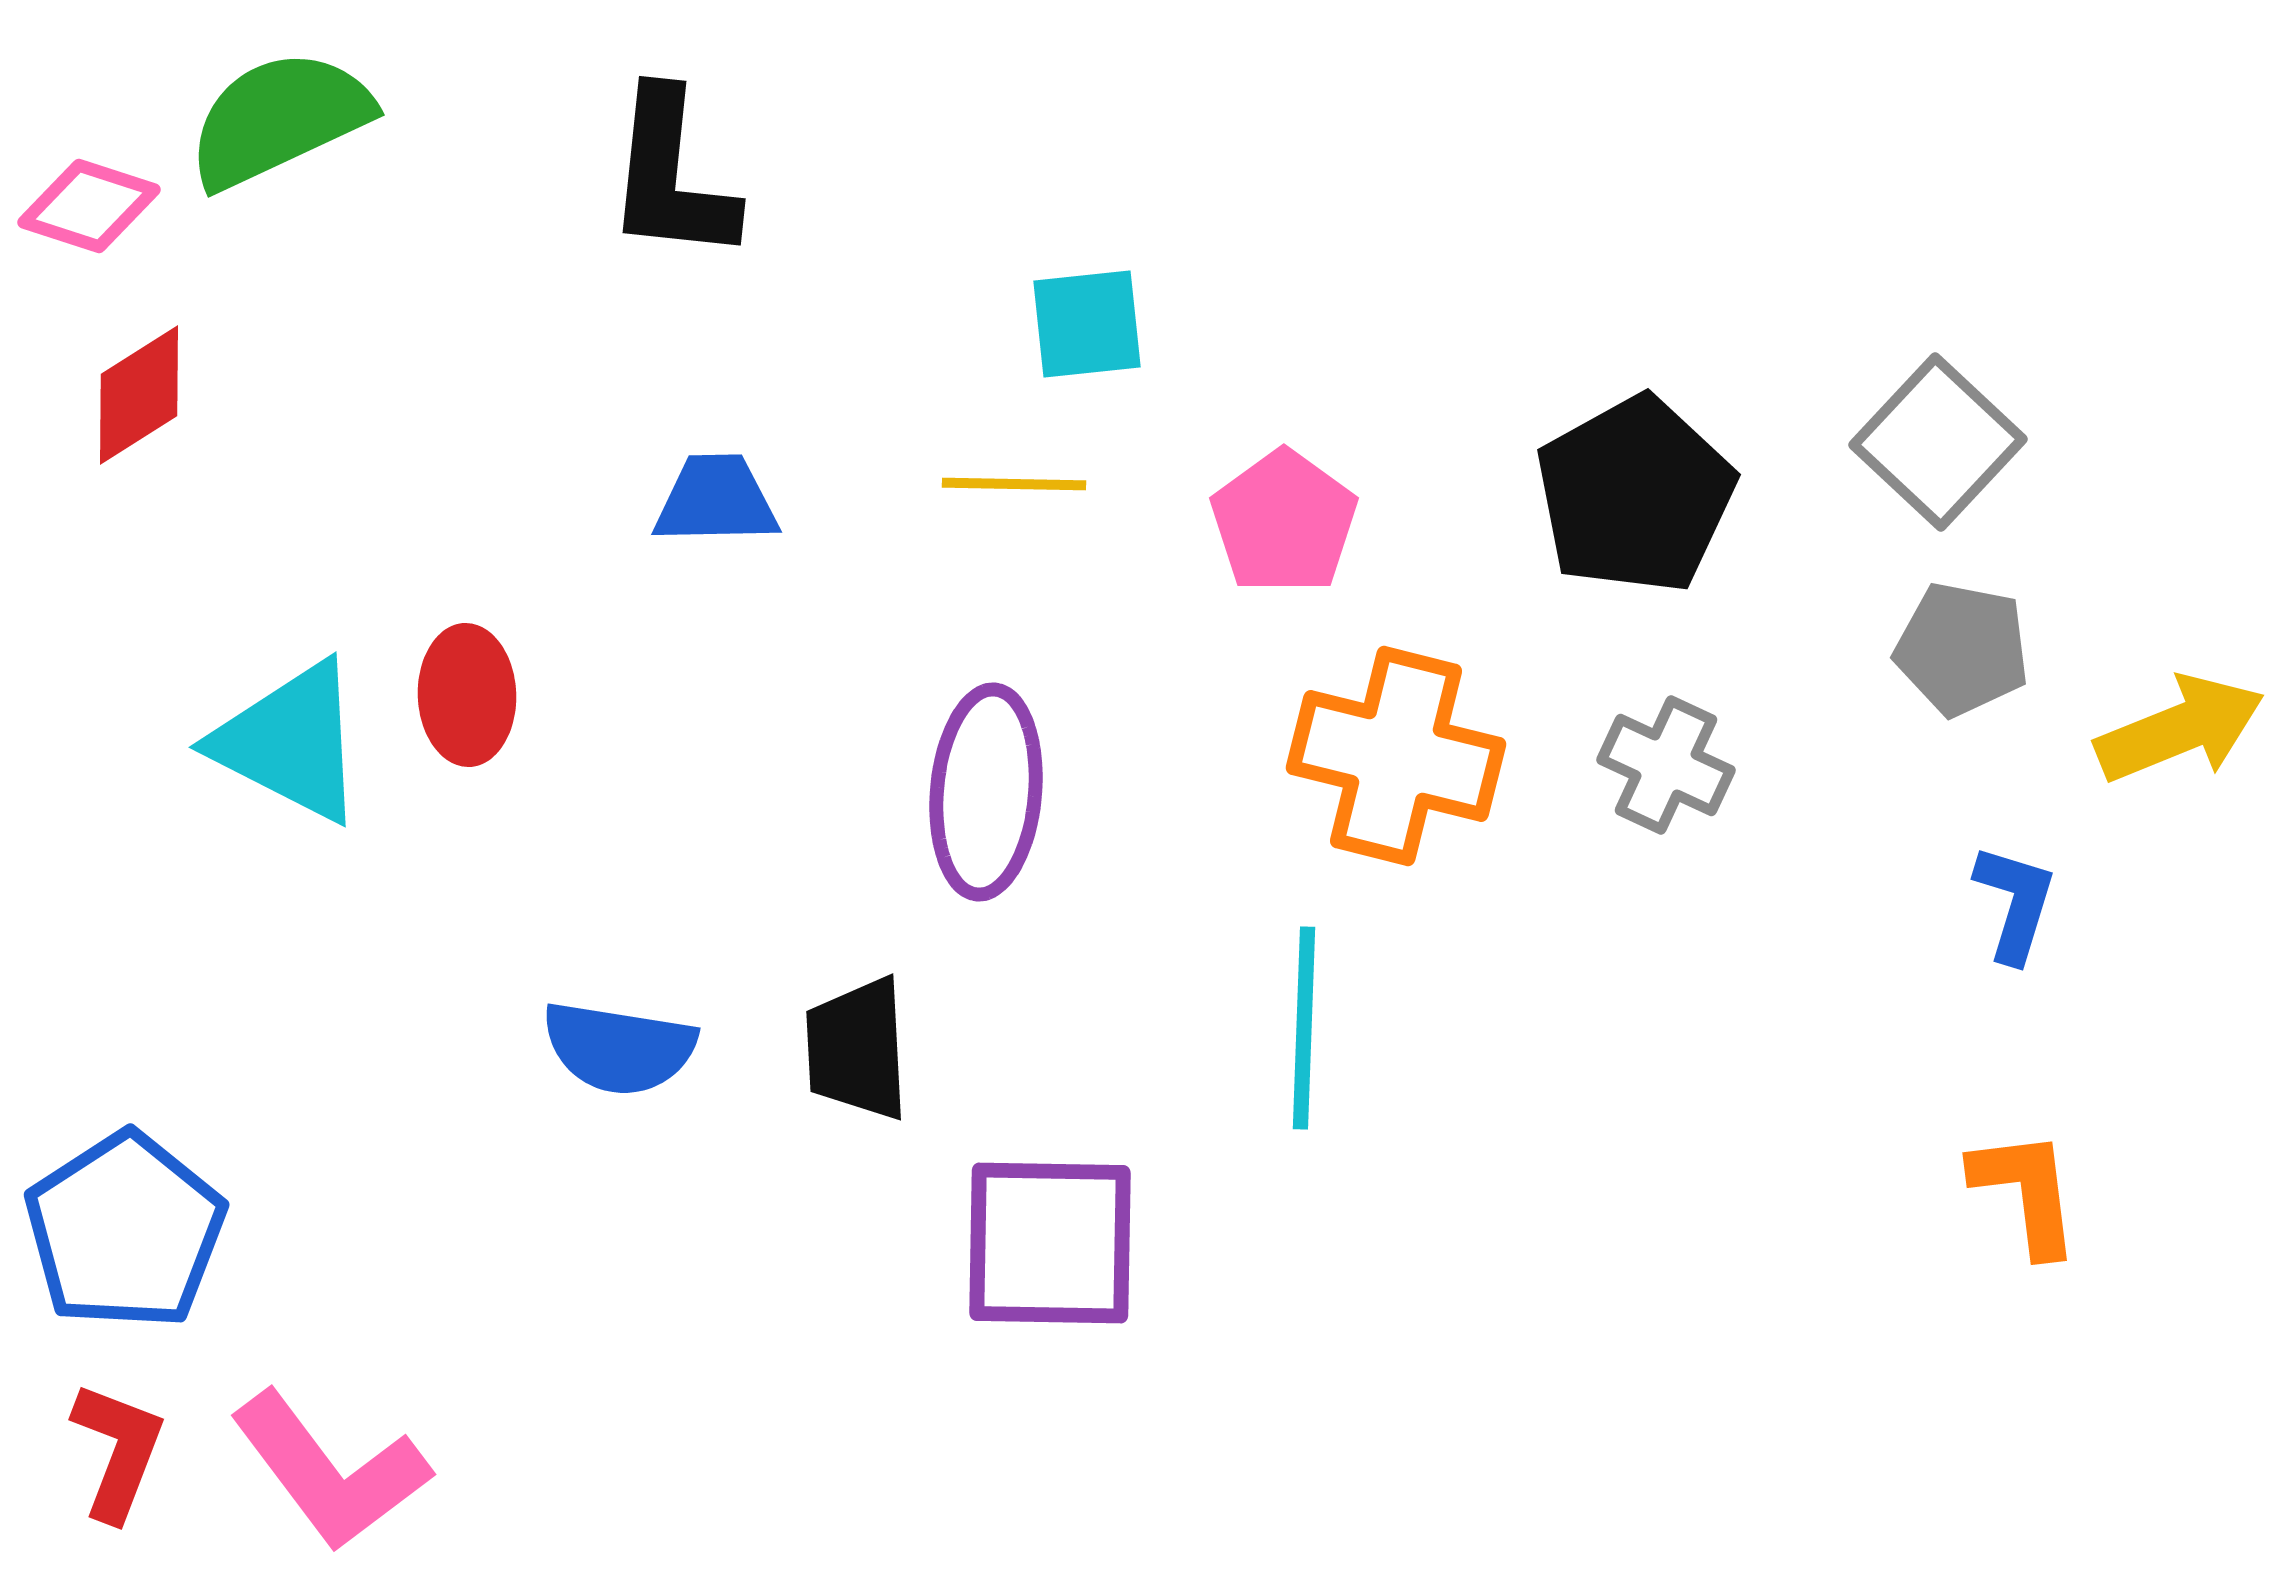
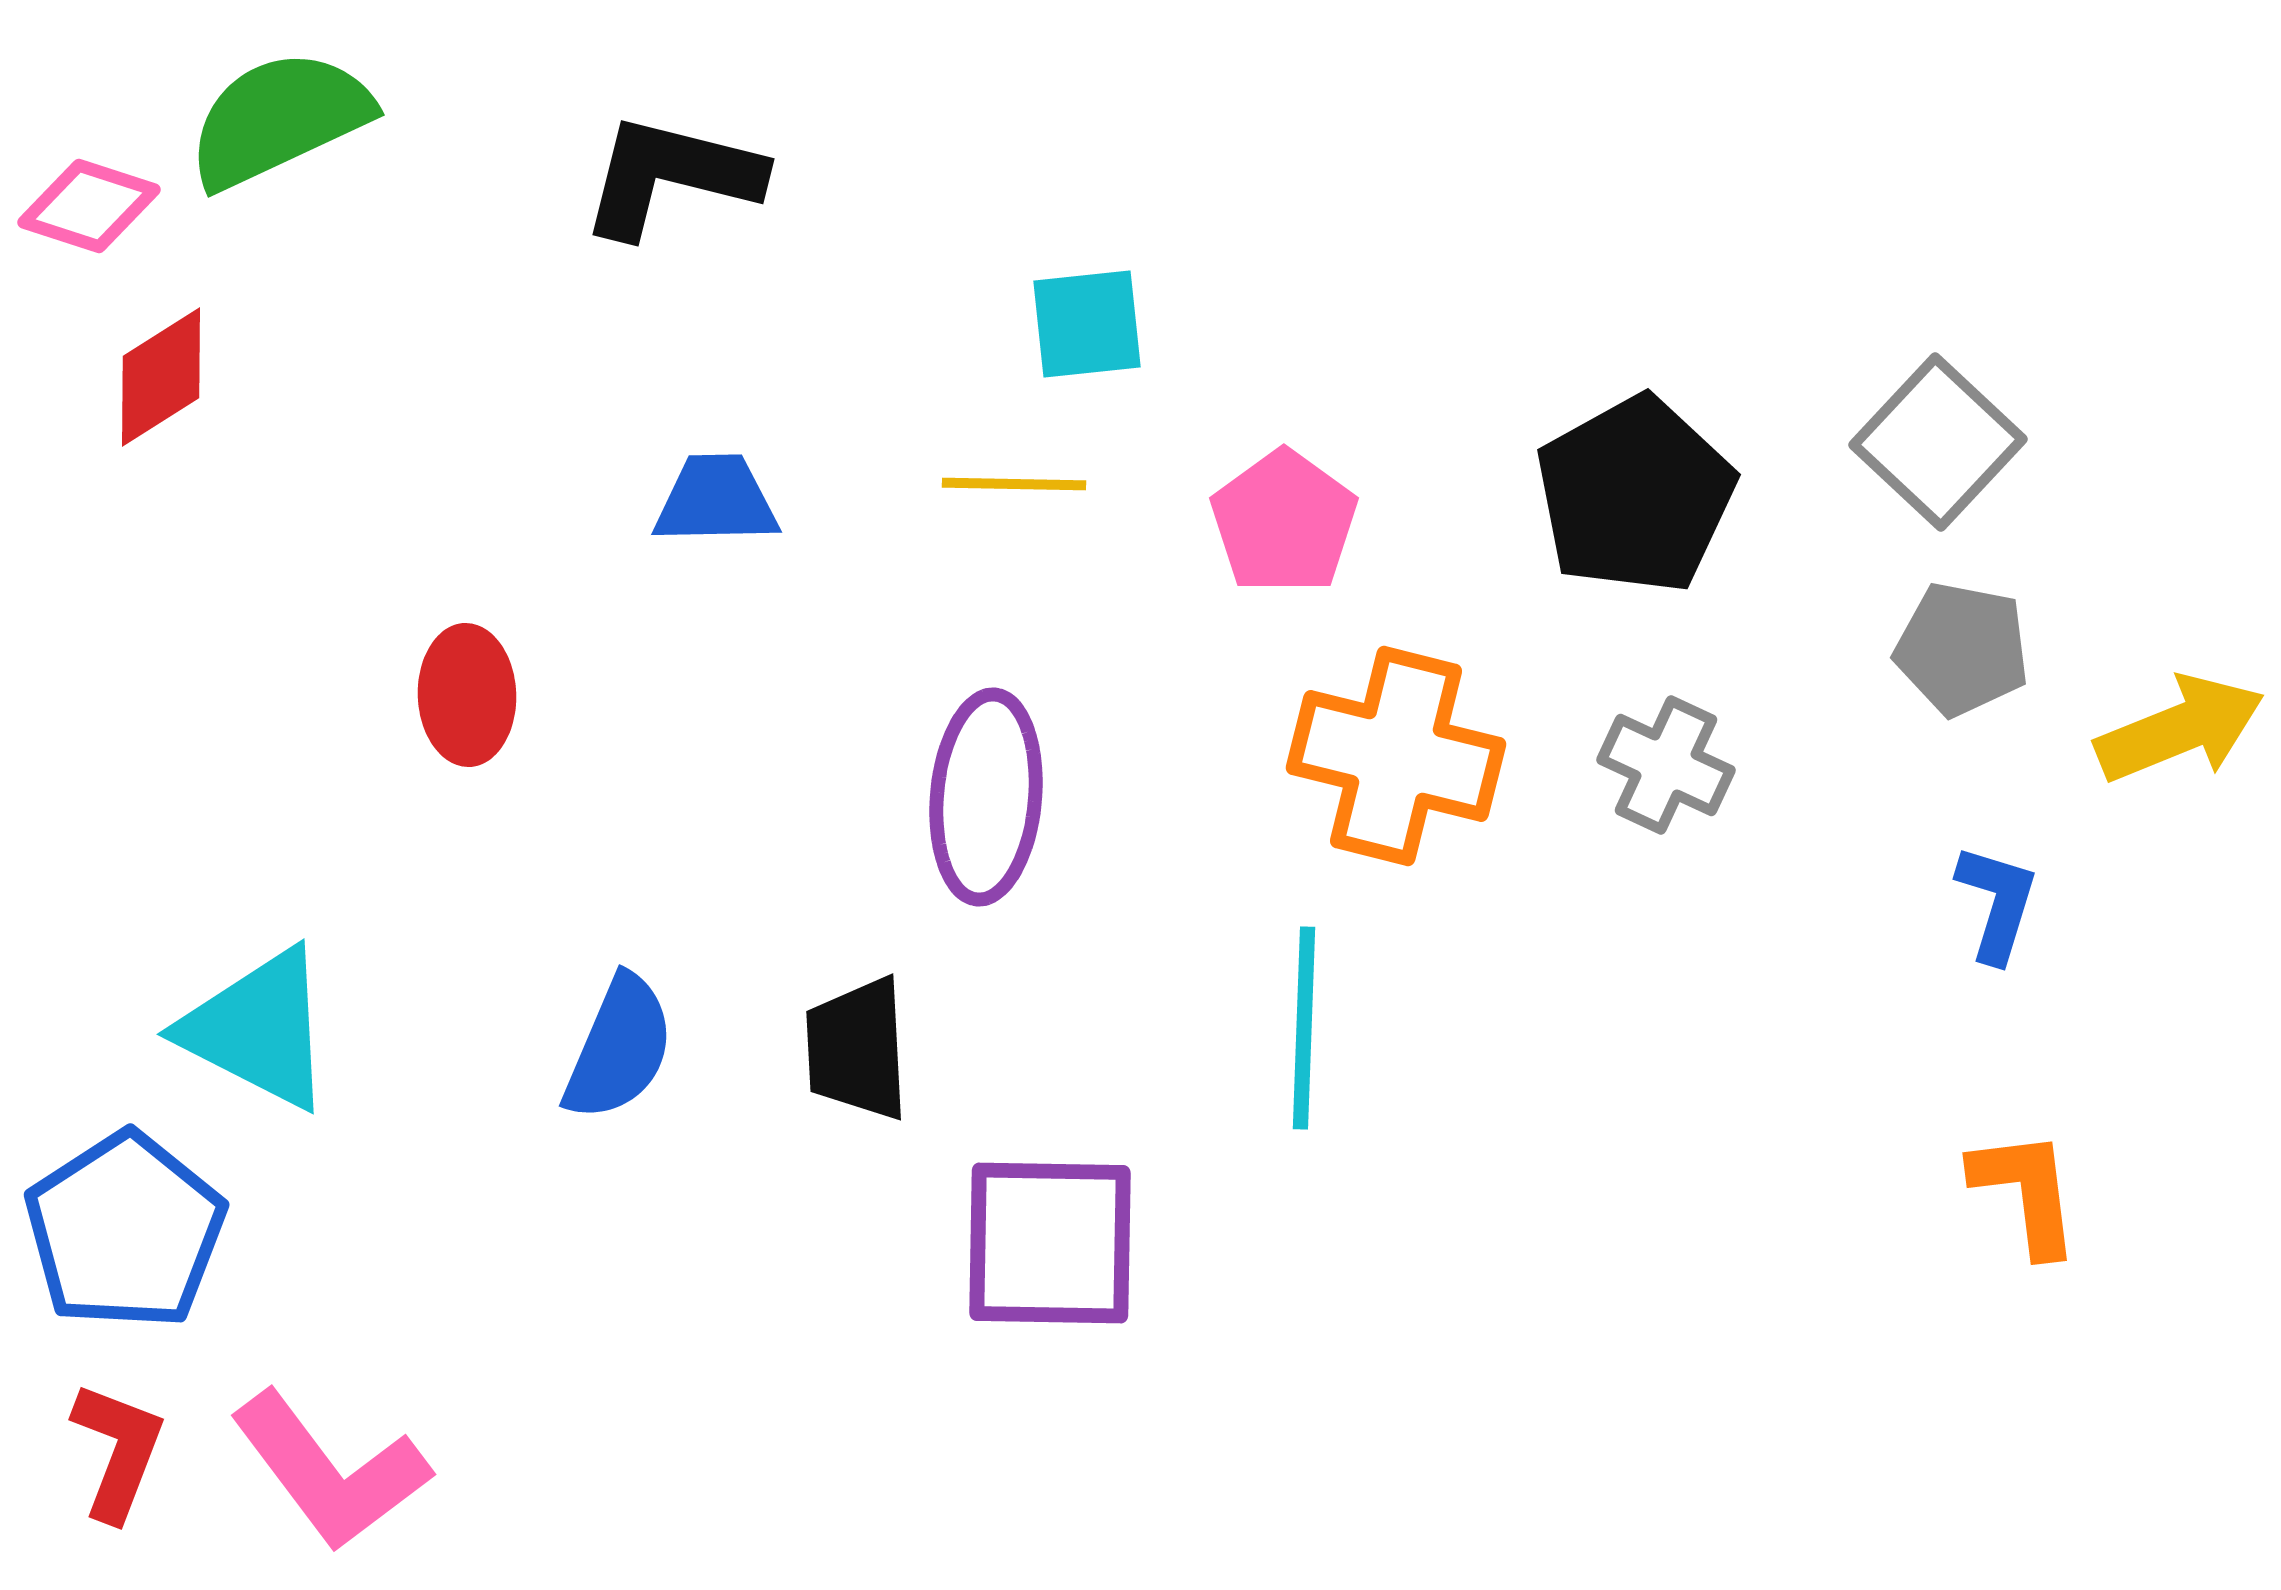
black L-shape: rotated 98 degrees clockwise
red diamond: moved 22 px right, 18 px up
cyan triangle: moved 32 px left, 287 px down
purple ellipse: moved 5 px down
blue L-shape: moved 18 px left
blue semicircle: rotated 76 degrees counterclockwise
